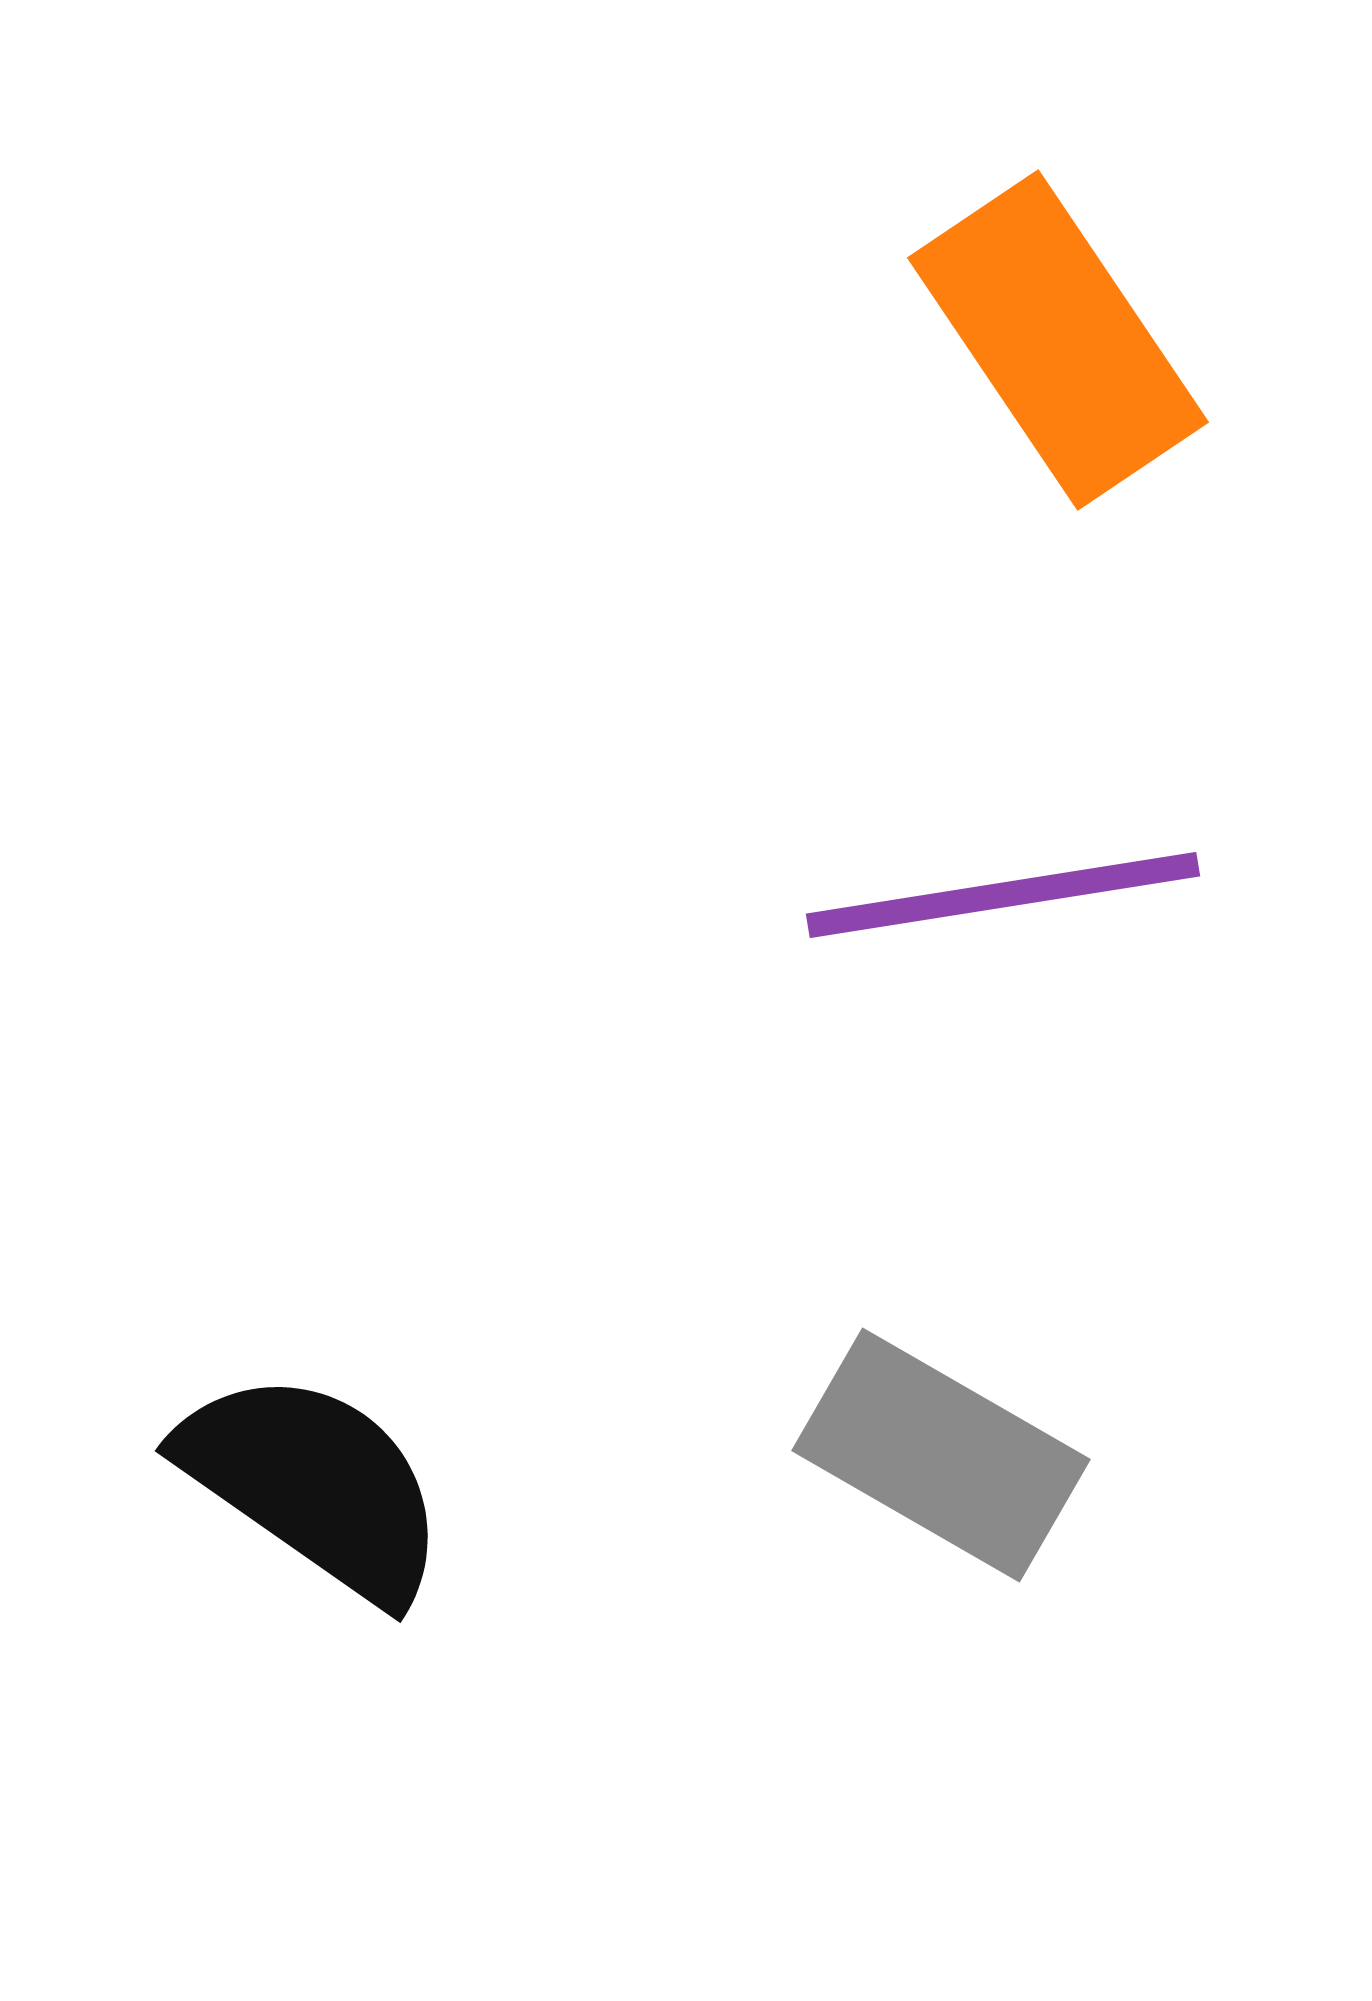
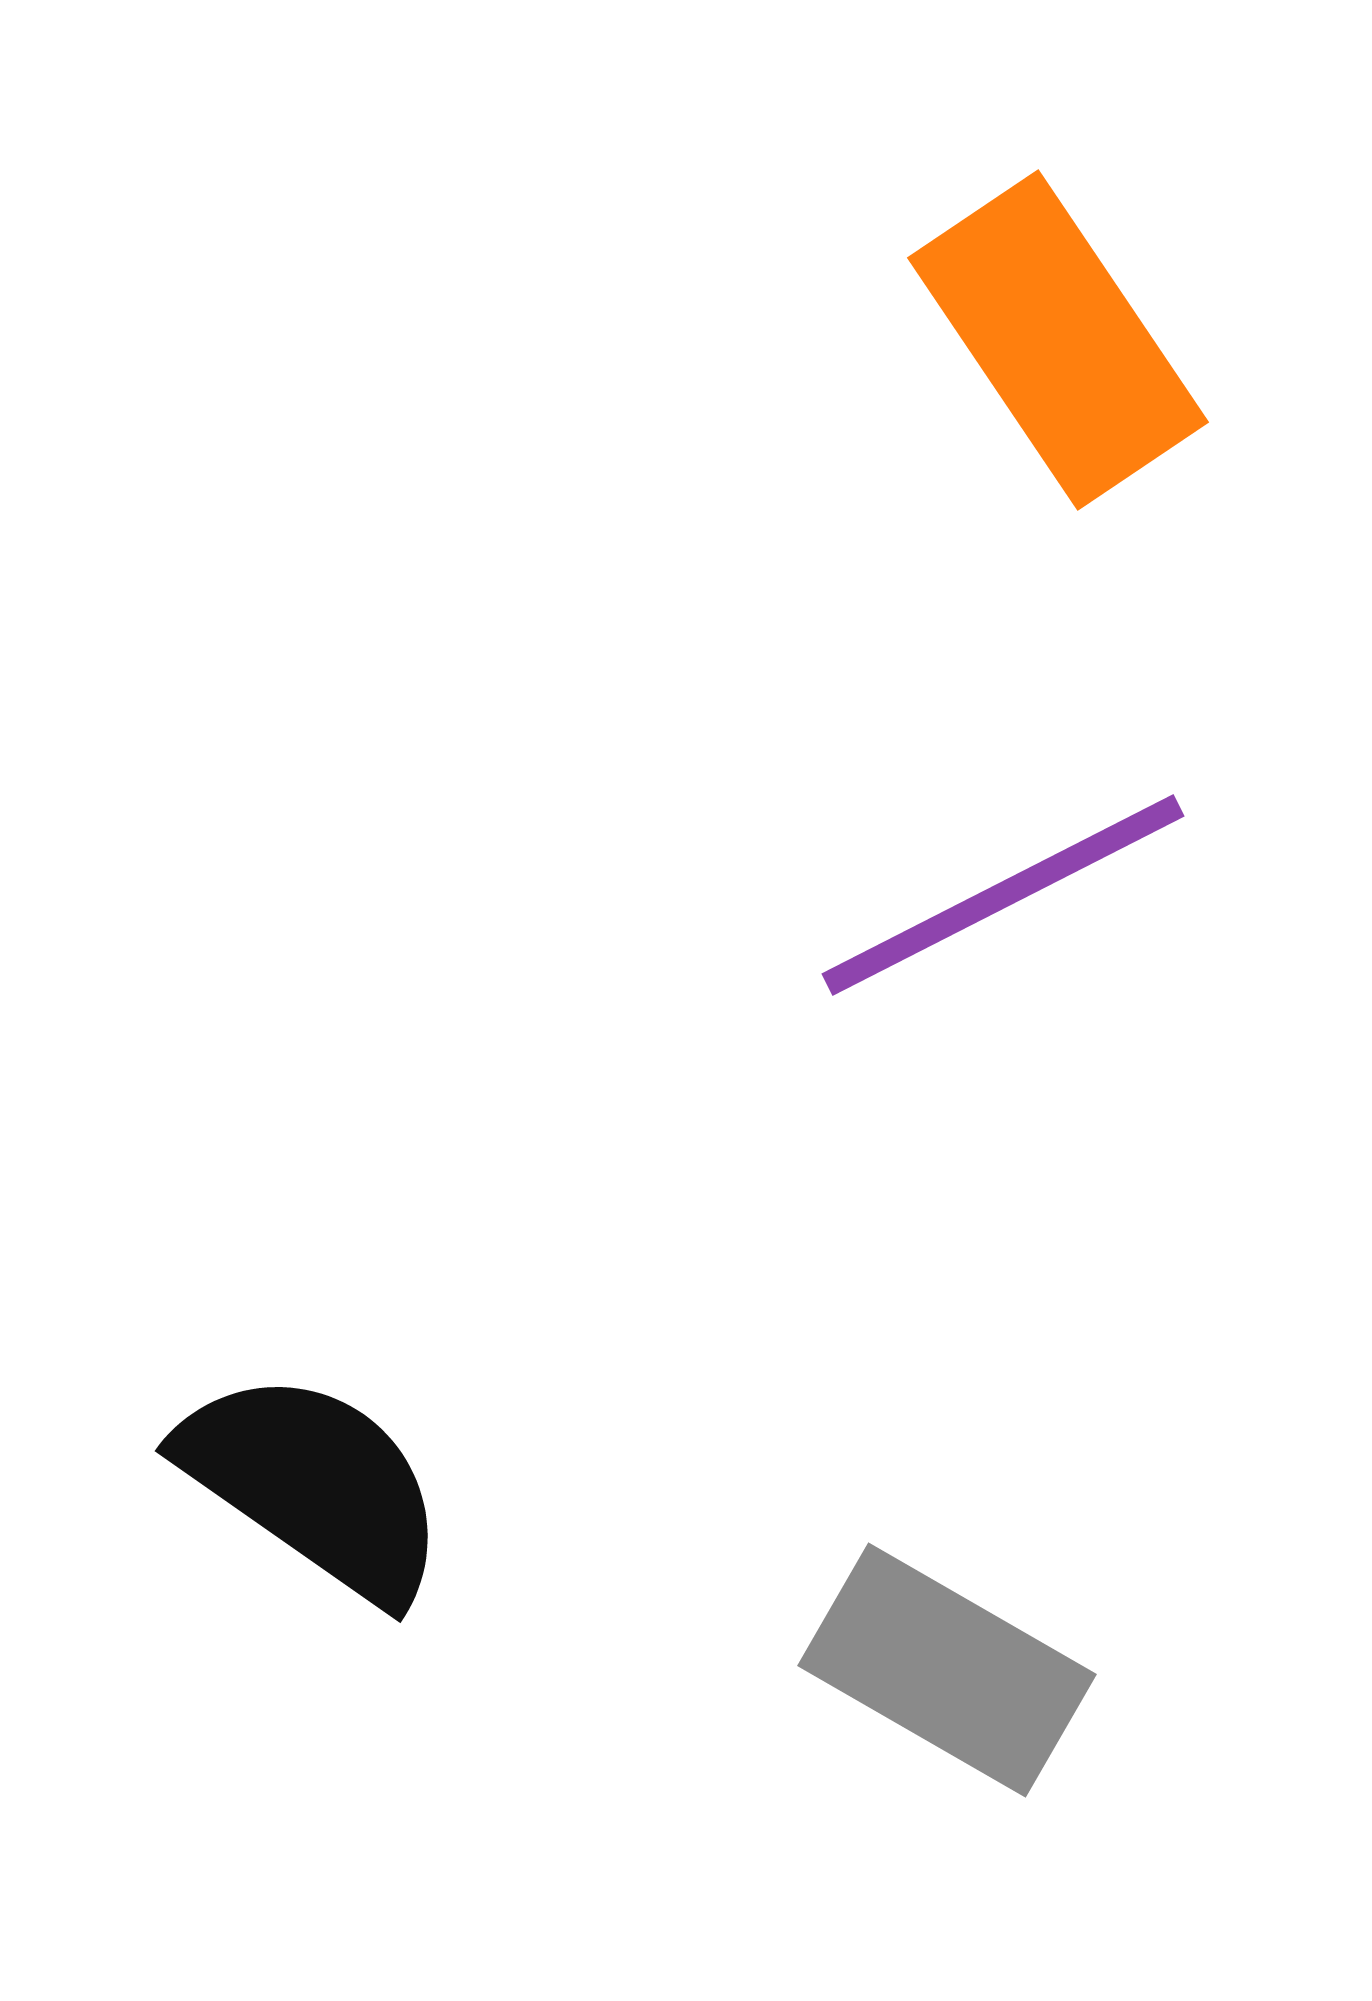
purple line: rotated 18 degrees counterclockwise
gray rectangle: moved 6 px right, 215 px down
